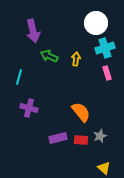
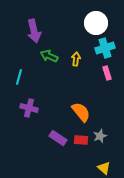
purple arrow: moved 1 px right
purple rectangle: rotated 48 degrees clockwise
